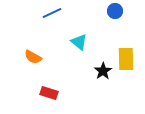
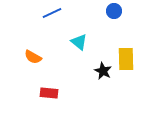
blue circle: moved 1 px left
black star: rotated 12 degrees counterclockwise
red rectangle: rotated 12 degrees counterclockwise
